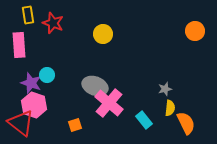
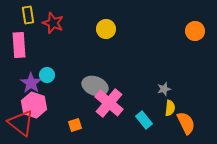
yellow circle: moved 3 px right, 5 px up
purple star: rotated 15 degrees clockwise
gray star: moved 1 px left
